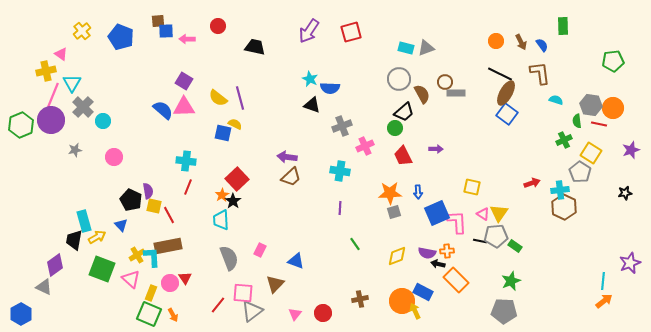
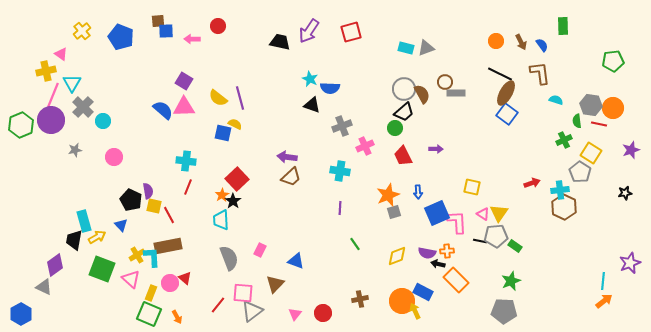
pink arrow at (187, 39): moved 5 px right
black trapezoid at (255, 47): moved 25 px right, 5 px up
gray circle at (399, 79): moved 5 px right, 10 px down
orange star at (390, 193): moved 2 px left, 2 px down; rotated 20 degrees counterclockwise
red triangle at (185, 278): rotated 16 degrees counterclockwise
orange arrow at (173, 315): moved 4 px right, 2 px down
